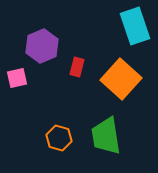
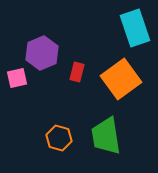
cyan rectangle: moved 2 px down
purple hexagon: moved 7 px down
red rectangle: moved 5 px down
orange square: rotated 12 degrees clockwise
